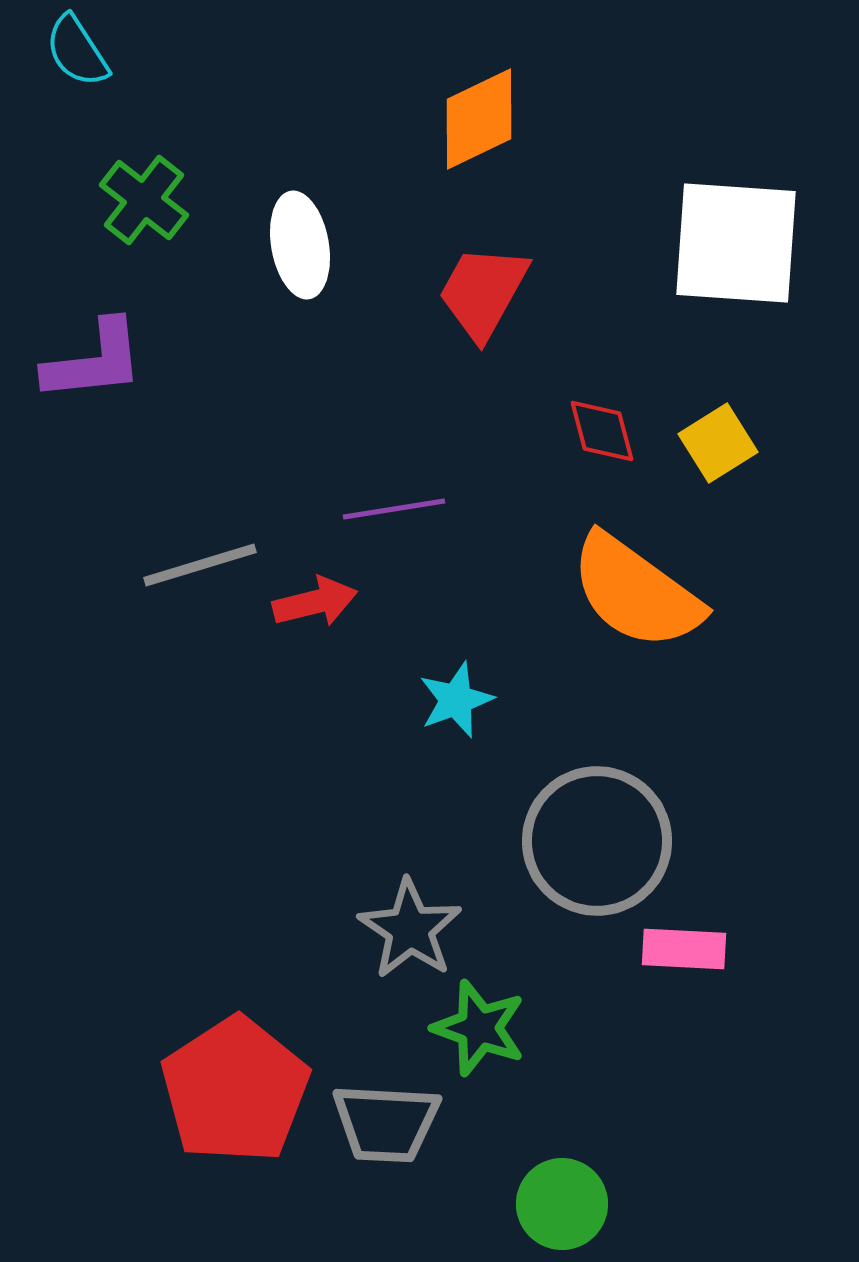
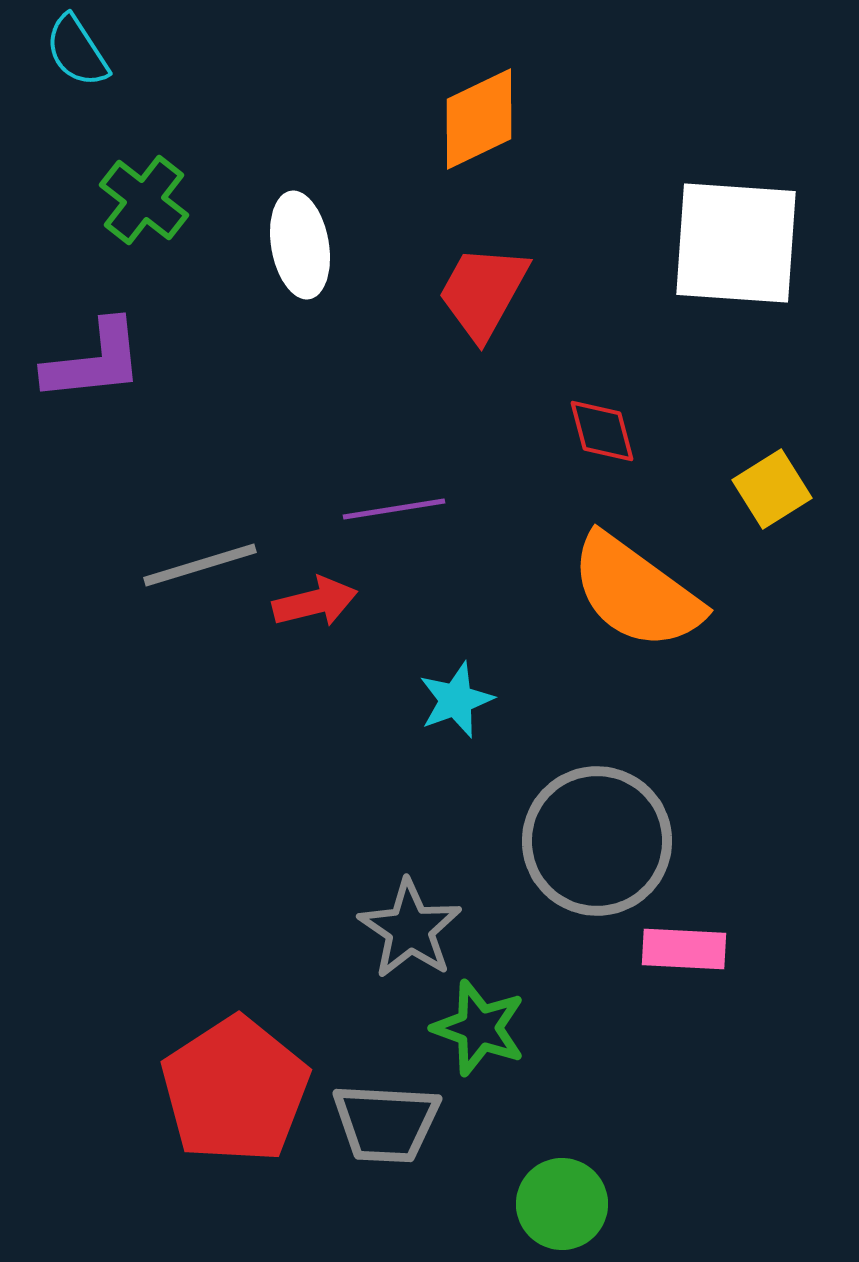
yellow square: moved 54 px right, 46 px down
